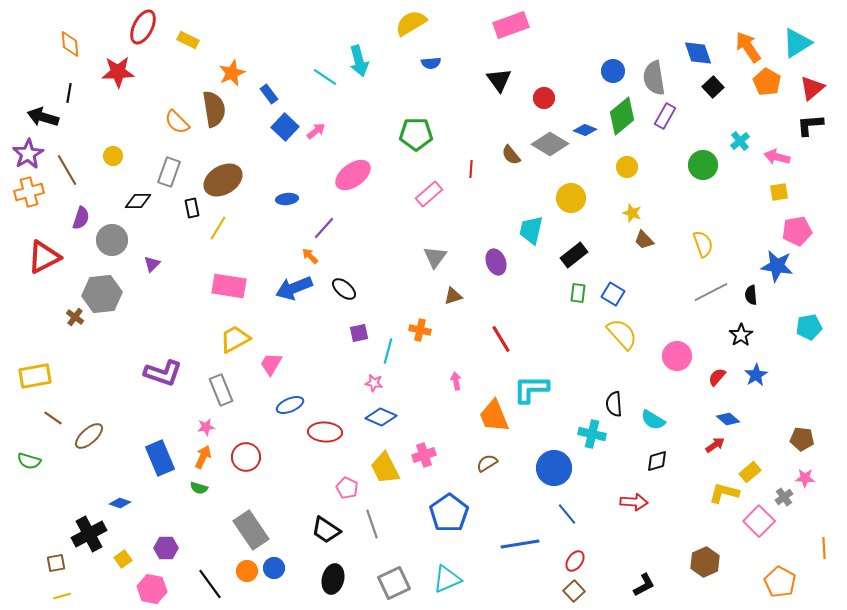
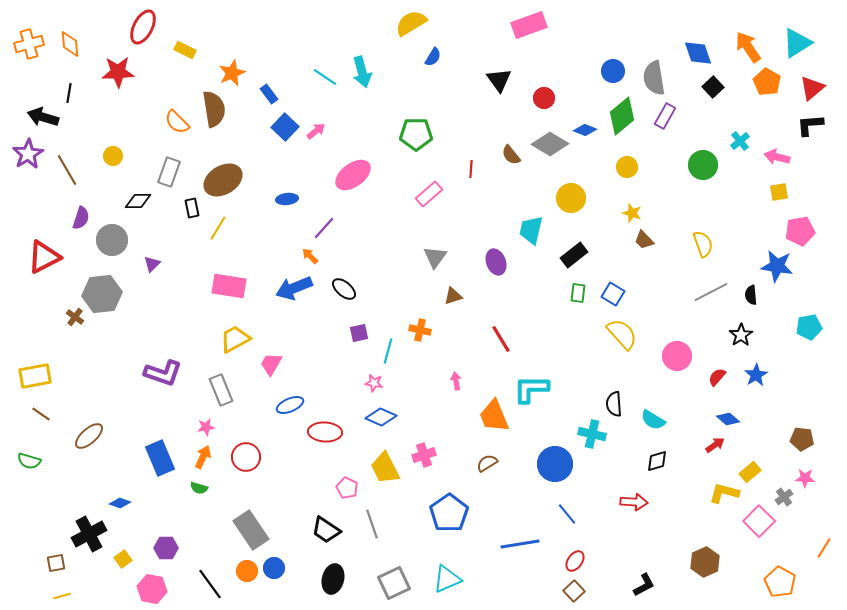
pink rectangle at (511, 25): moved 18 px right
yellow rectangle at (188, 40): moved 3 px left, 10 px down
cyan arrow at (359, 61): moved 3 px right, 11 px down
blue semicircle at (431, 63): moved 2 px right, 6 px up; rotated 54 degrees counterclockwise
orange cross at (29, 192): moved 148 px up
pink pentagon at (797, 231): moved 3 px right
brown line at (53, 418): moved 12 px left, 4 px up
blue circle at (554, 468): moved 1 px right, 4 px up
orange line at (824, 548): rotated 35 degrees clockwise
